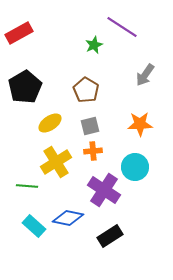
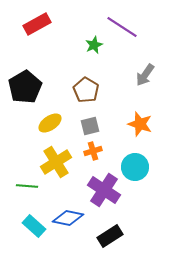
red rectangle: moved 18 px right, 9 px up
orange star: rotated 20 degrees clockwise
orange cross: rotated 12 degrees counterclockwise
